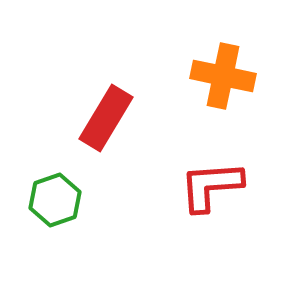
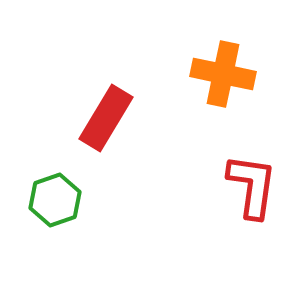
orange cross: moved 2 px up
red L-shape: moved 41 px right; rotated 102 degrees clockwise
